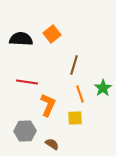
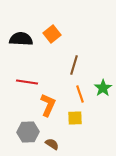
gray hexagon: moved 3 px right, 1 px down
